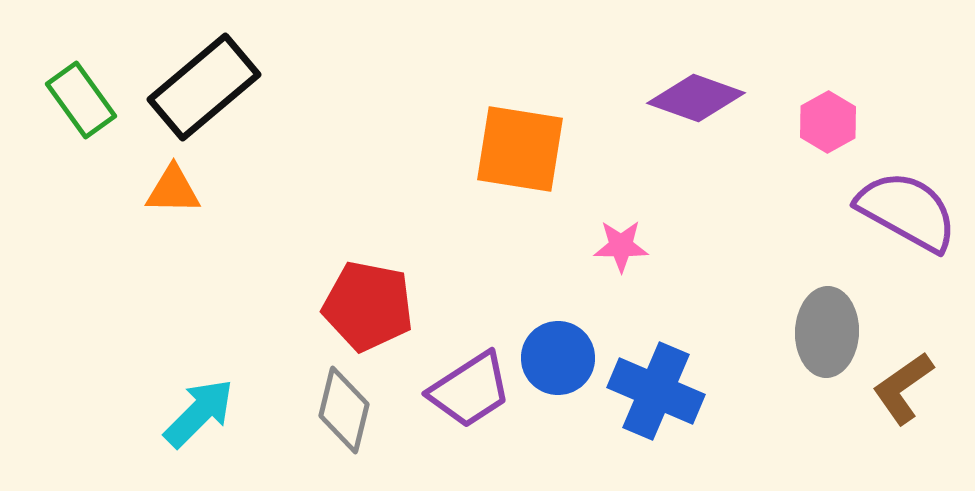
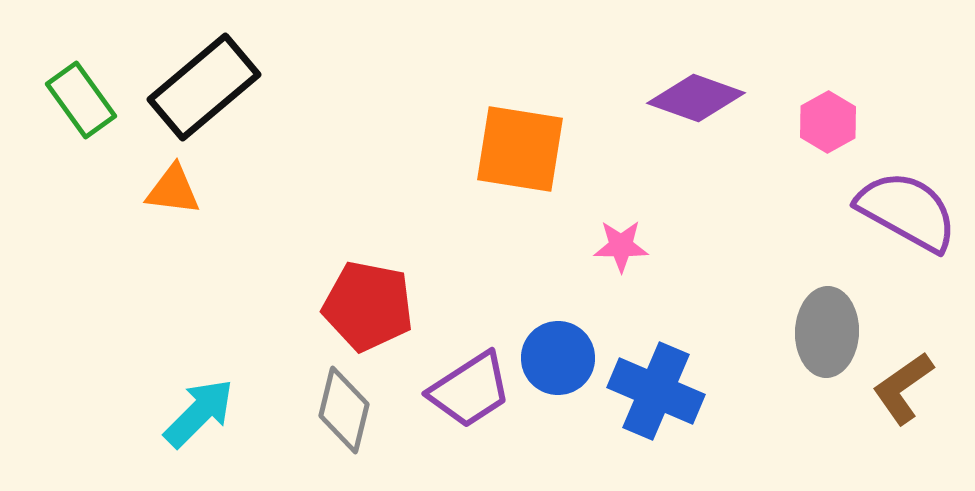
orange triangle: rotated 6 degrees clockwise
